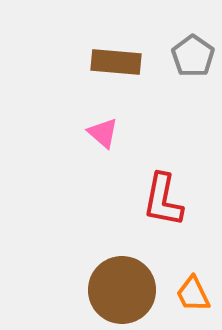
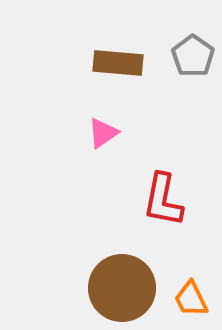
brown rectangle: moved 2 px right, 1 px down
pink triangle: rotated 44 degrees clockwise
brown circle: moved 2 px up
orange trapezoid: moved 2 px left, 5 px down
